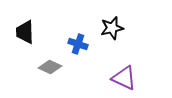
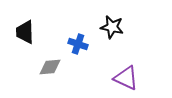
black star: moved 1 px up; rotated 25 degrees clockwise
gray diamond: rotated 30 degrees counterclockwise
purple triangle: moved 2 px right
